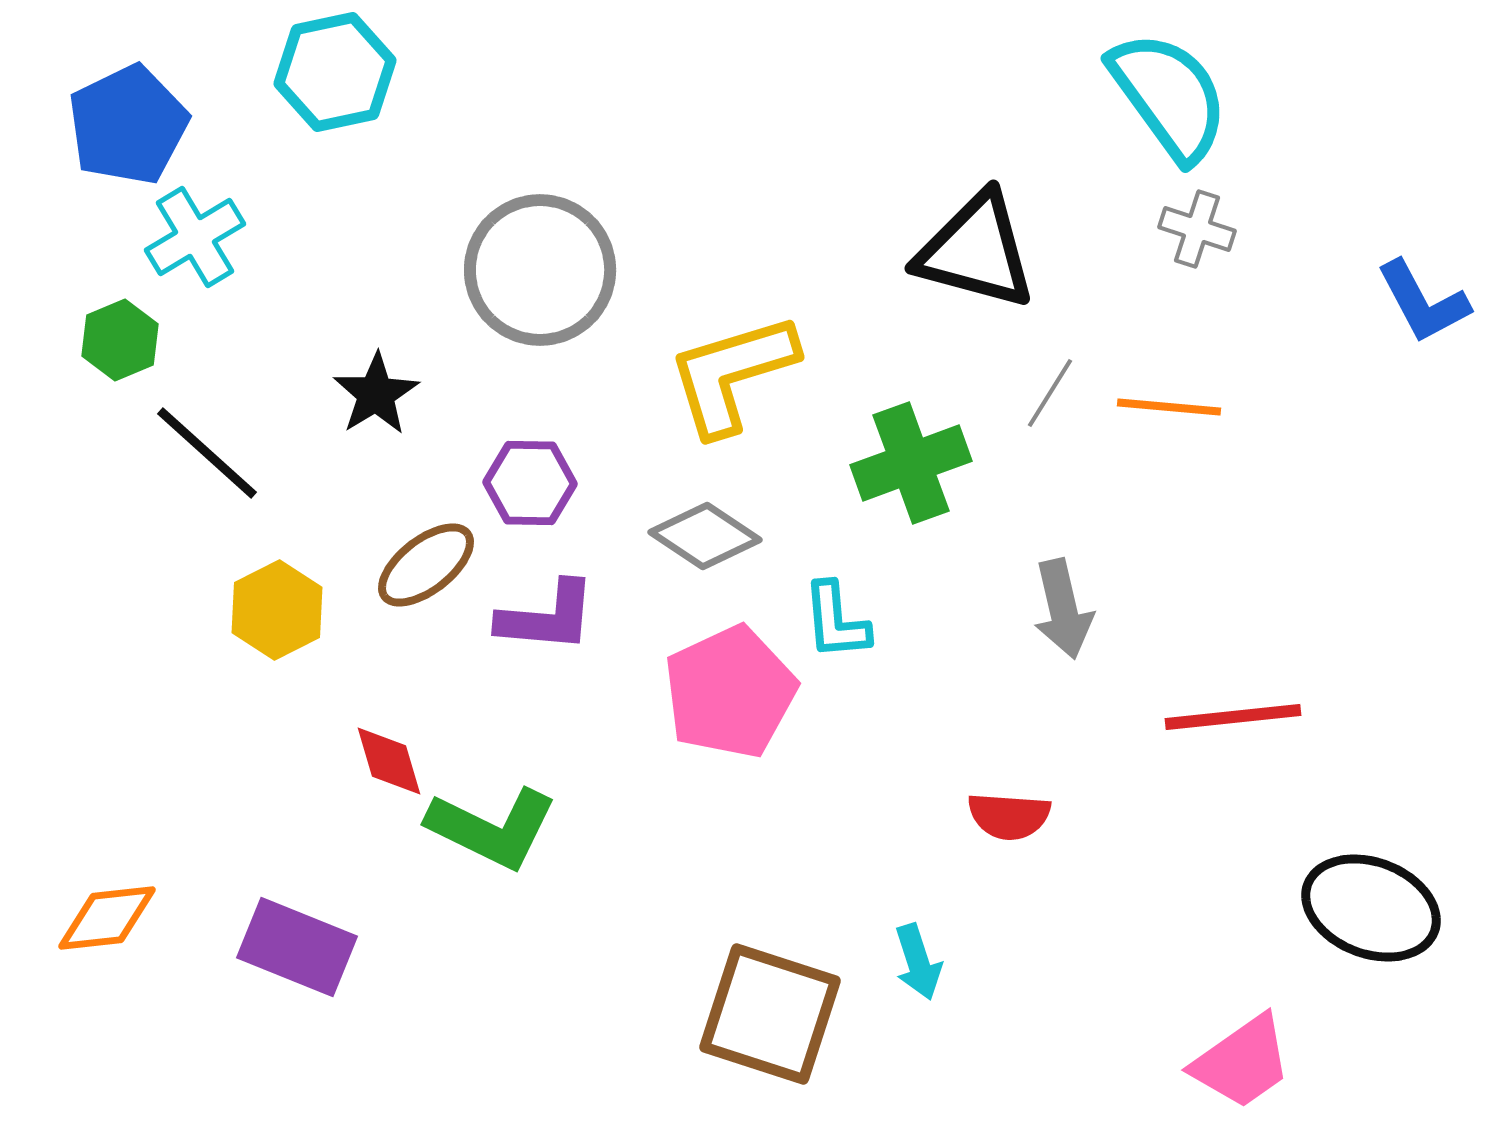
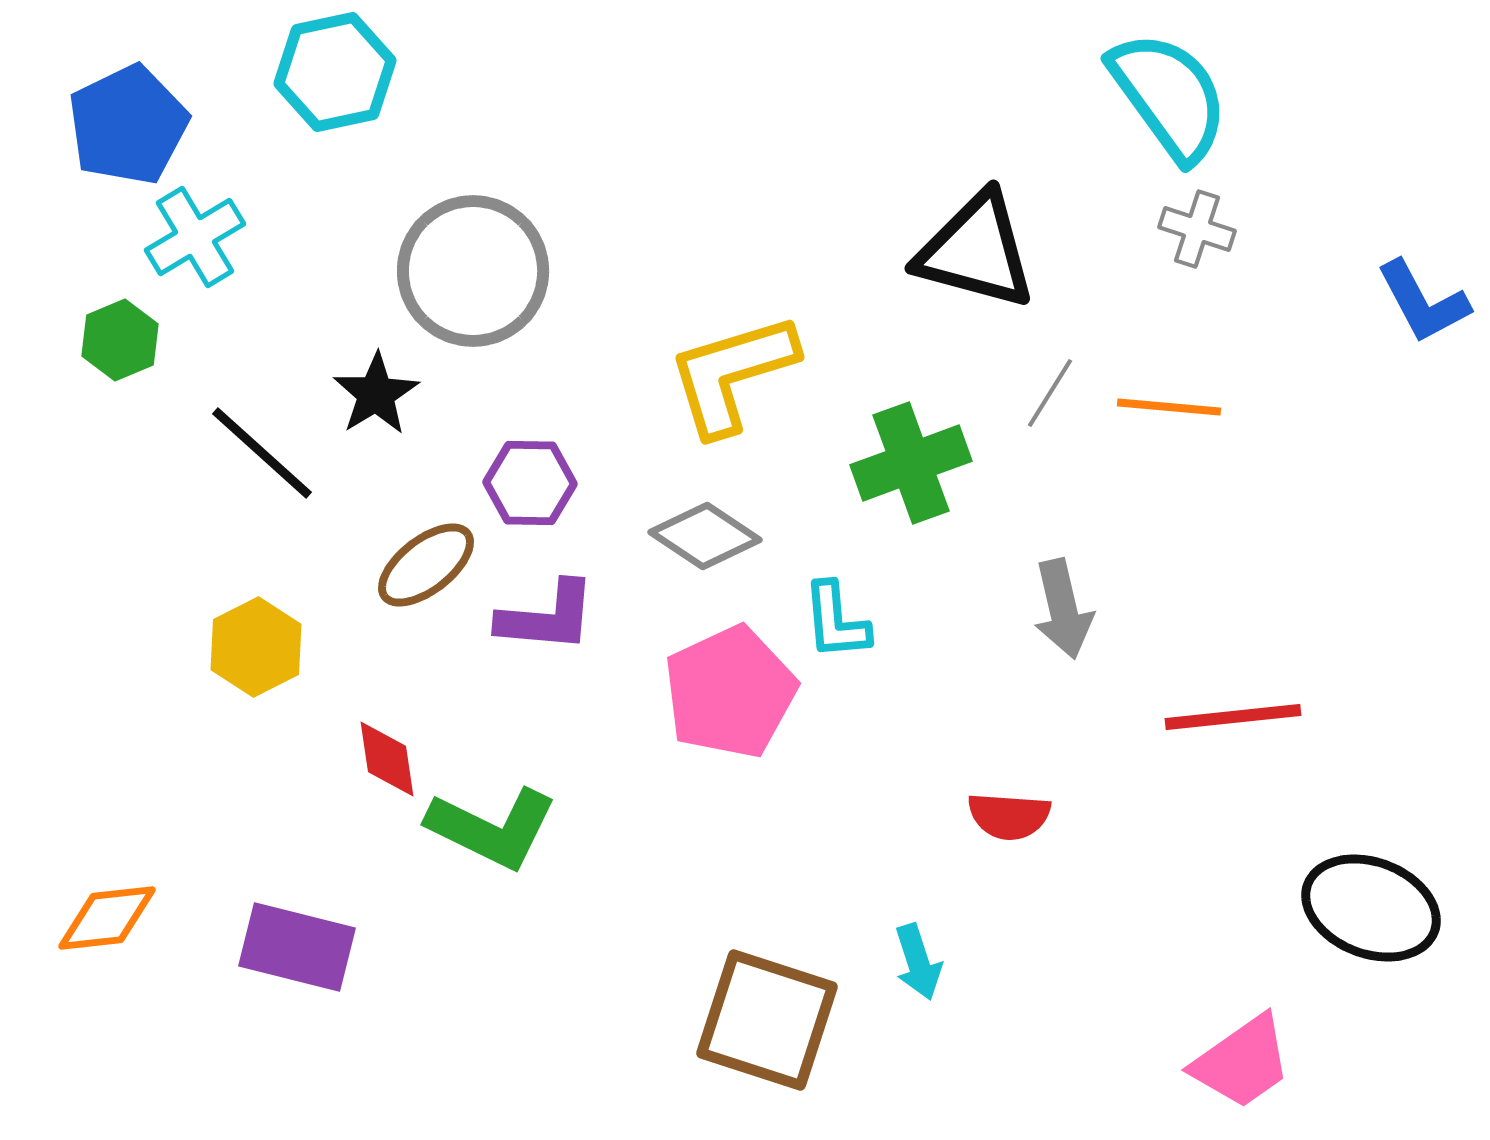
gray circle: moved 67 px left, 1 px down
black line: moved 55 px right
yellow hexagon: moved 21 px left, 37 px down
red diamond: moved 2 px left, 2 px up; rotated 8 degrees clockwise
purple rectangle: rotated 8 degrees counterclockwise
brown square: moved 3 px left, 6 px down
